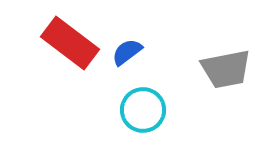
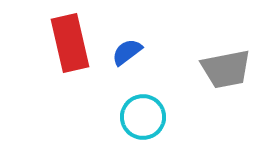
red rectangle: rotated 40 degrees clockwise
cyan circle: moved 7 px down
